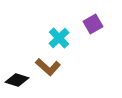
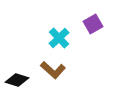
brown L-shape: moved 5 px right, 3 px down
